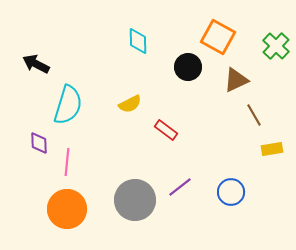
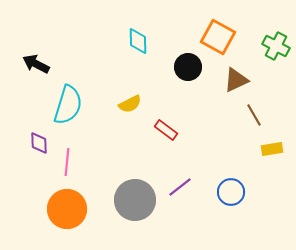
green cross: rotated 16 degrees counterclockwise
